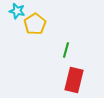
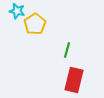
green line: moved 1 px right
